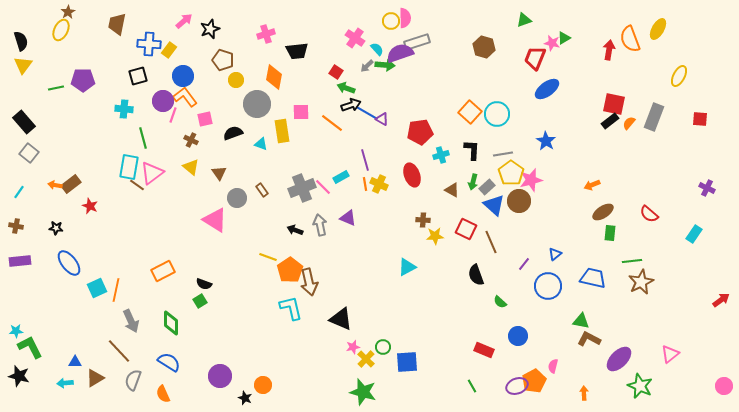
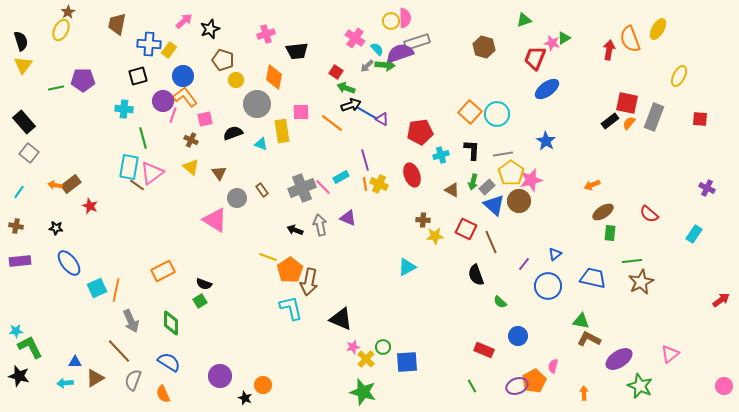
red square at (614, 104): moved 13 px right, 1 px up
brown arrow at (309, 282): rotated 24 degrees clockwise
purple ellipse at (619, 359): rotated 12 degrees clockwise
